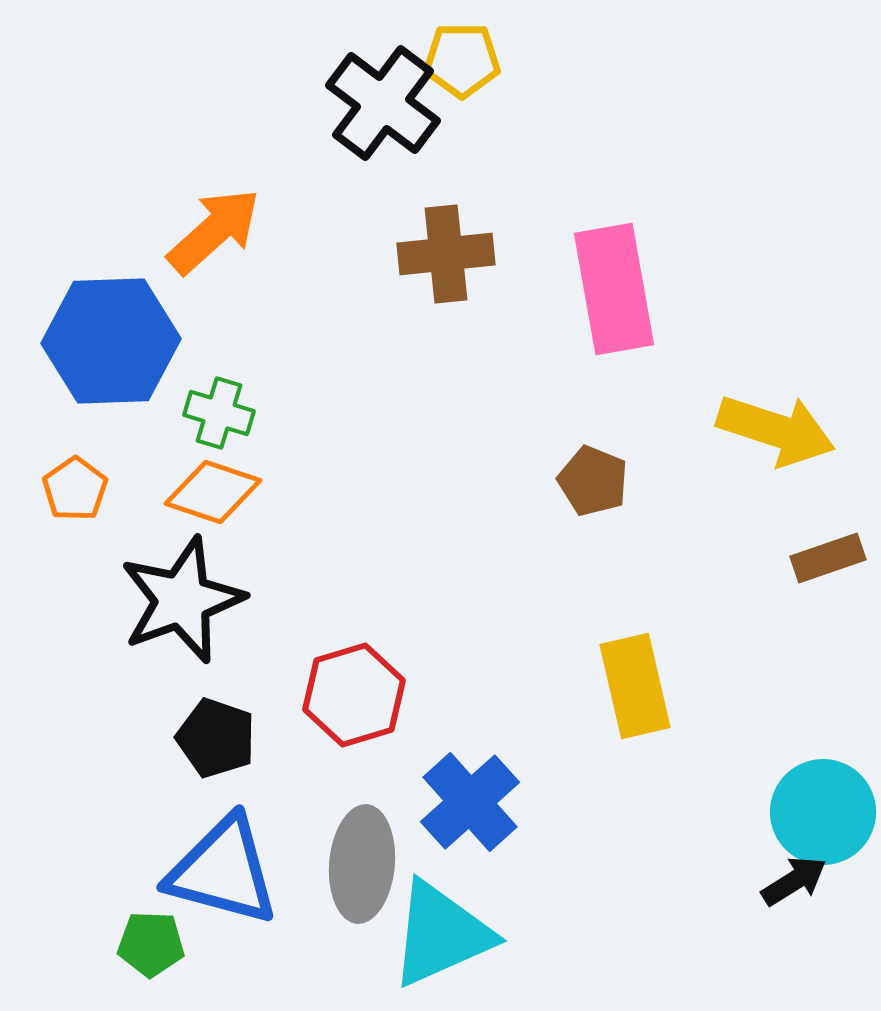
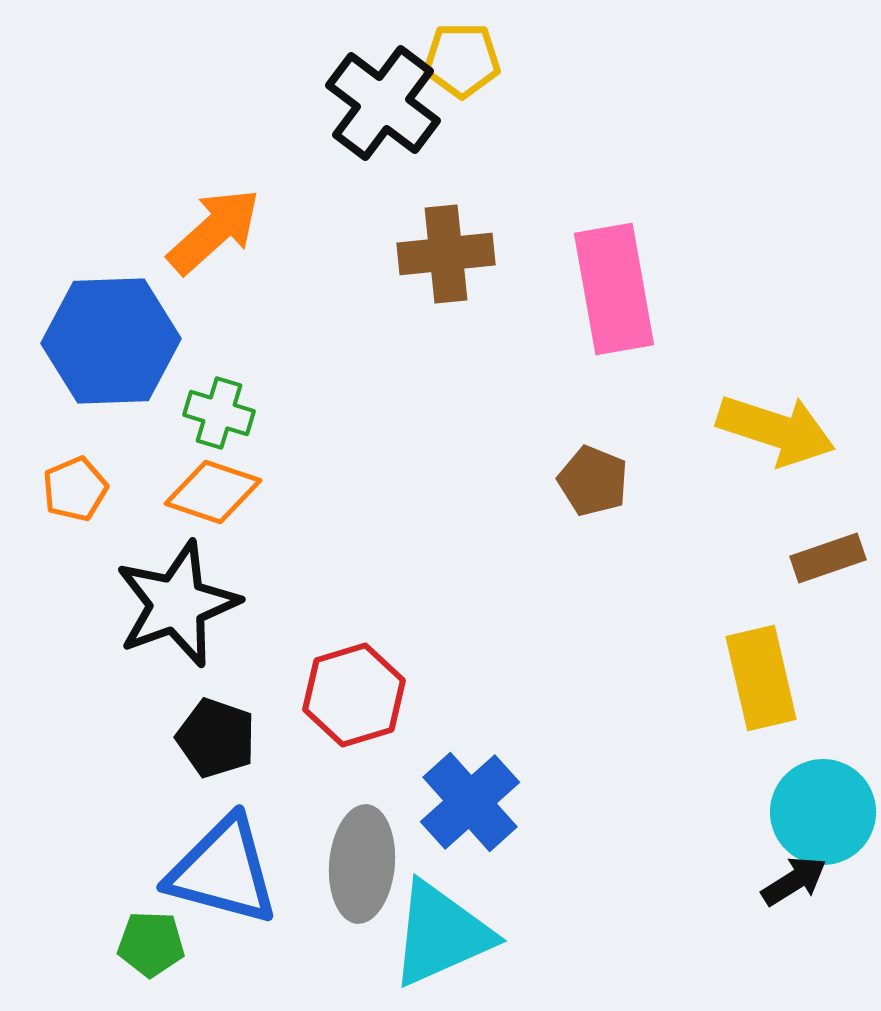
orange pentagon: rotated 12 degrees clockwise
black star: moved 5 px left, 4 px down
yellow rectangle: moved 126 px right, 8 px up
